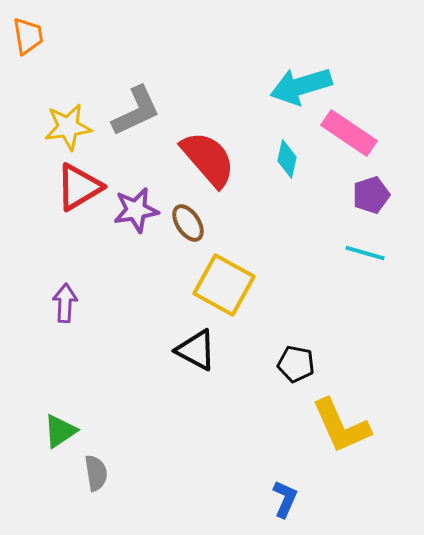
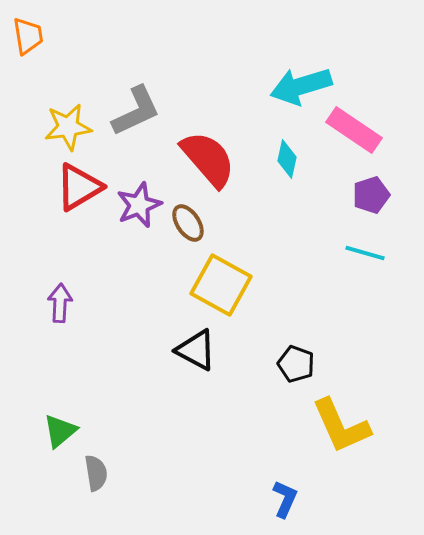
pink rectangle: moved 5 px right, 3 px up
purple star: moved 3 px right, 5 px up; rotated 12 degrees counterclockwise
yellow square: moved 3 px left
purple arrow: moved 5 px left
black pentagon: rotated 9 degrees clockwise
green triangle: rotated 6 degrees counterclockwise
